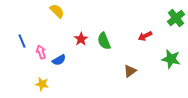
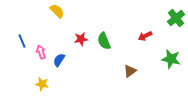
red star: rotated 24 degrees clockwise
blue semicircle: rotated 152 degrees clockwise
